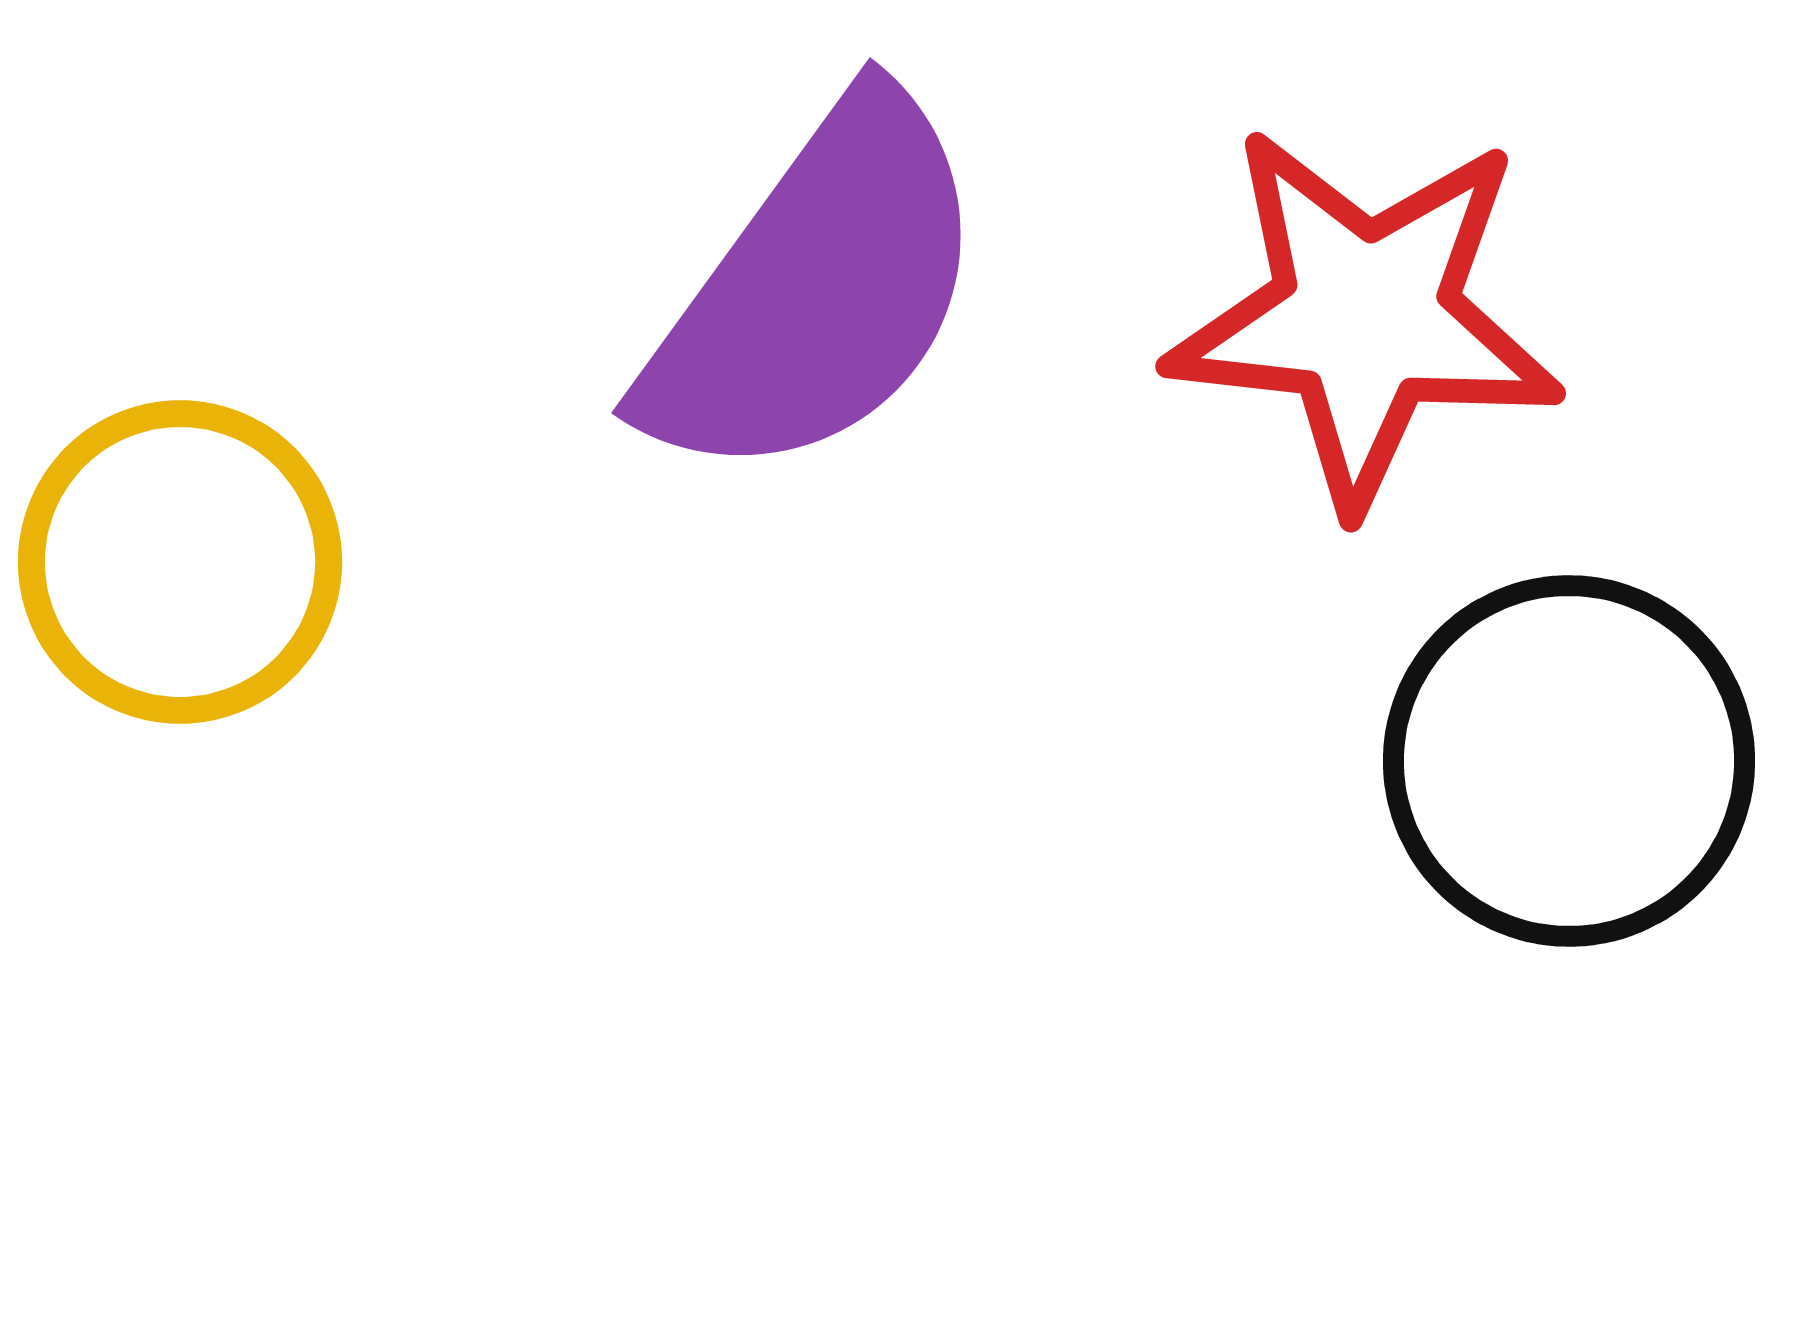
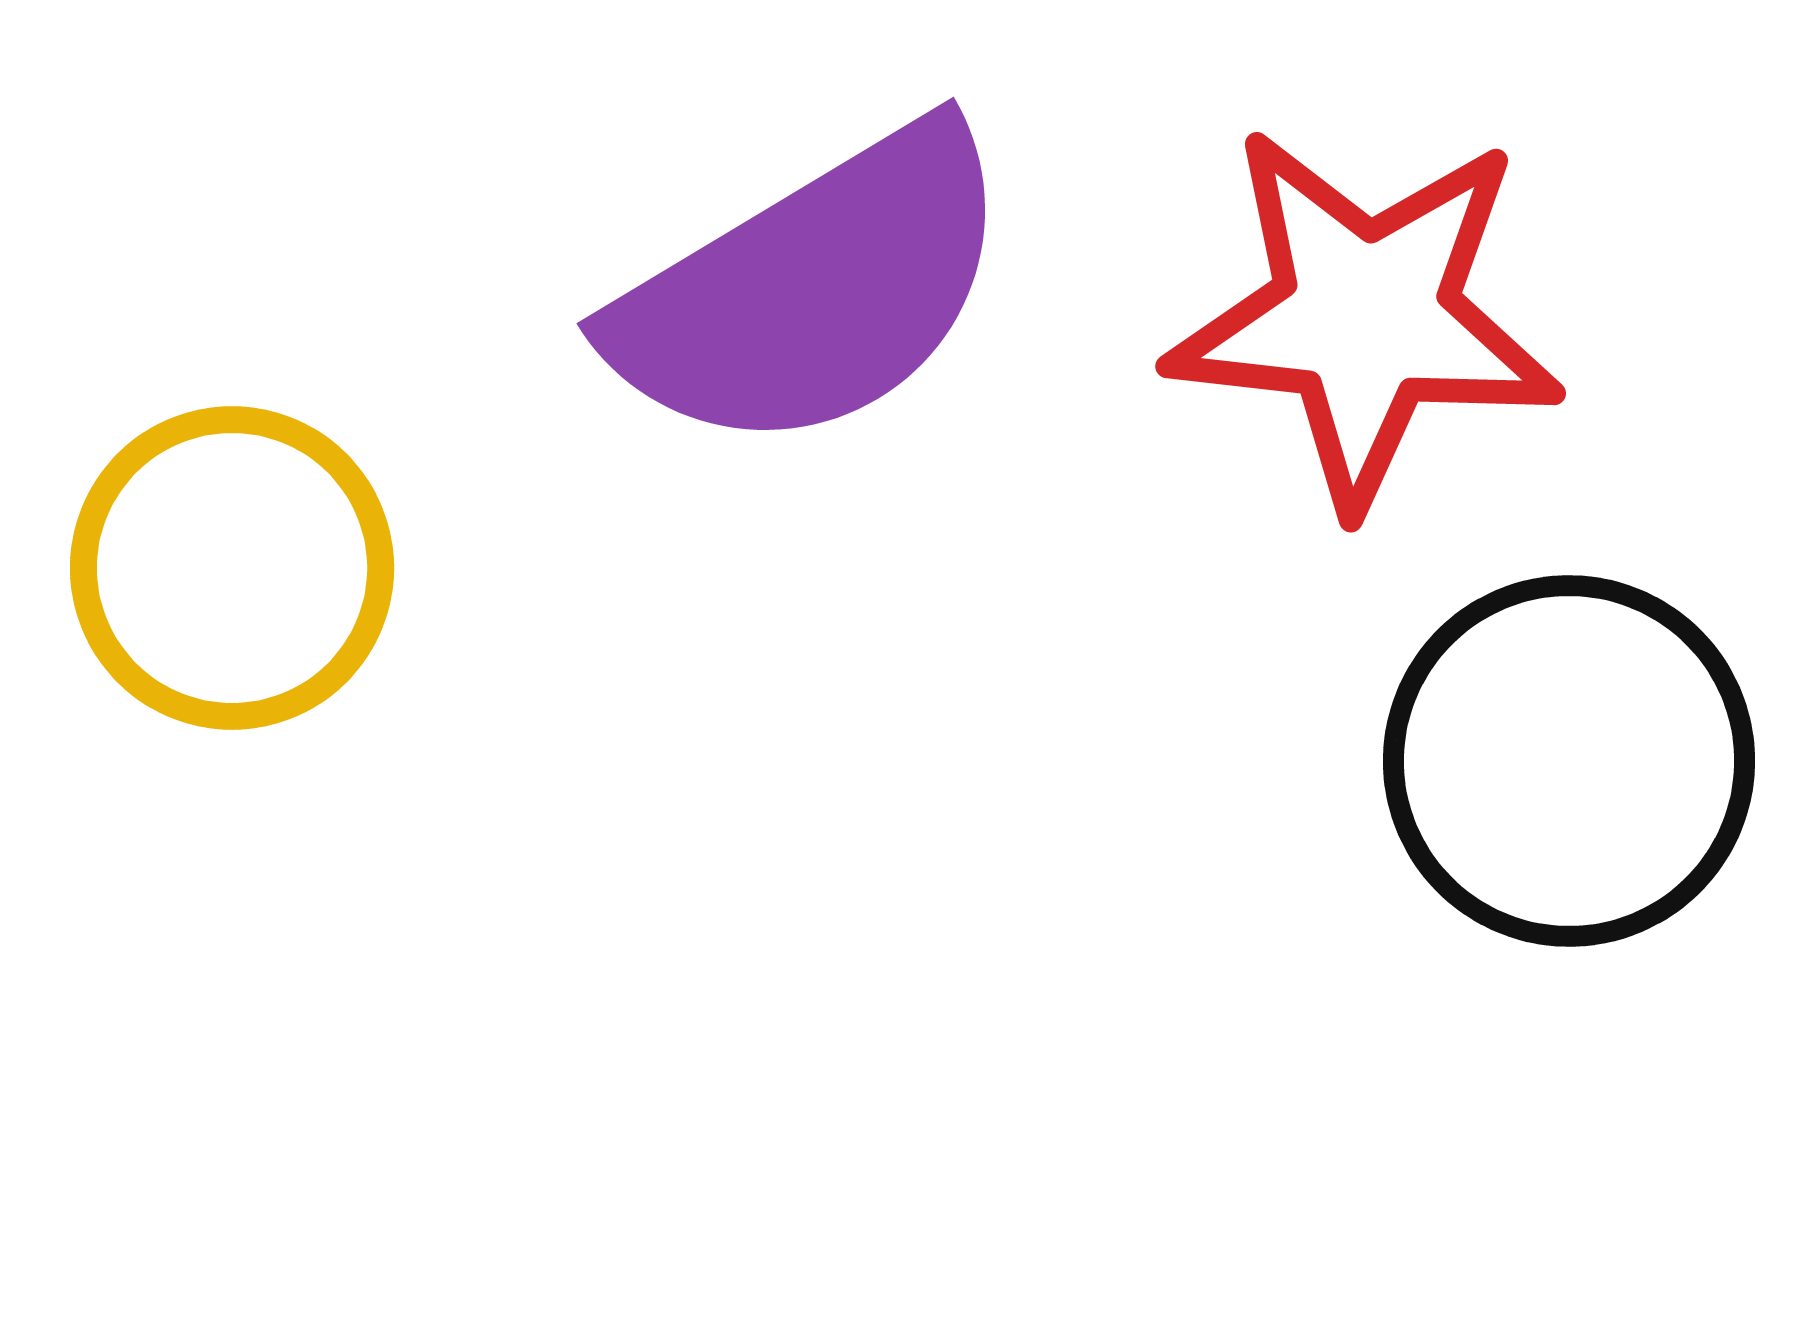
purple semicircle: moved 3 px left; rotated 23 degrees clockwise
yellow circle: moved 52 px right, 6 px down
